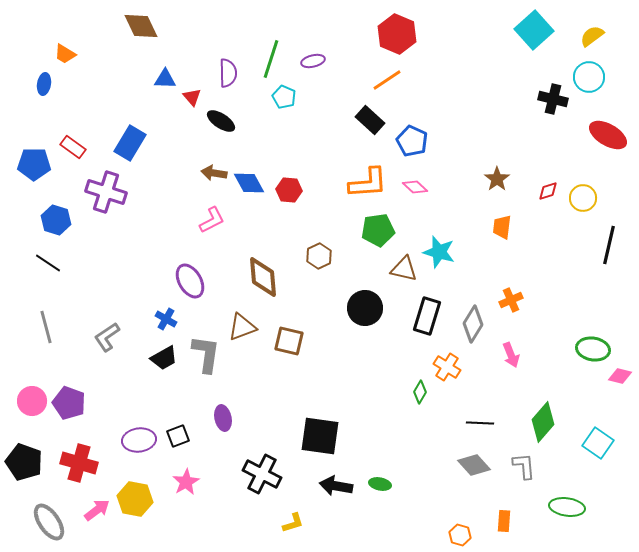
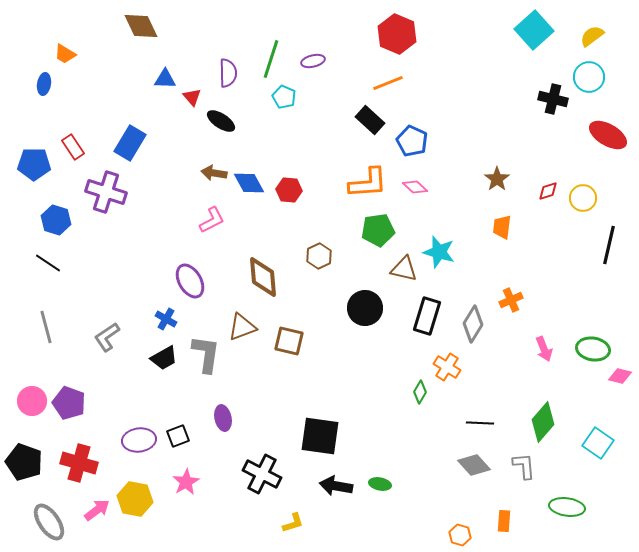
orange line at (387, 80): moved 1 px right, 3 px down; rotated 12 degrees clockwise
red rectangle at (73, 147): rotated 20 degrees clockwise
pink arrow at (511, 355): moved 33 px right, 6 px up
